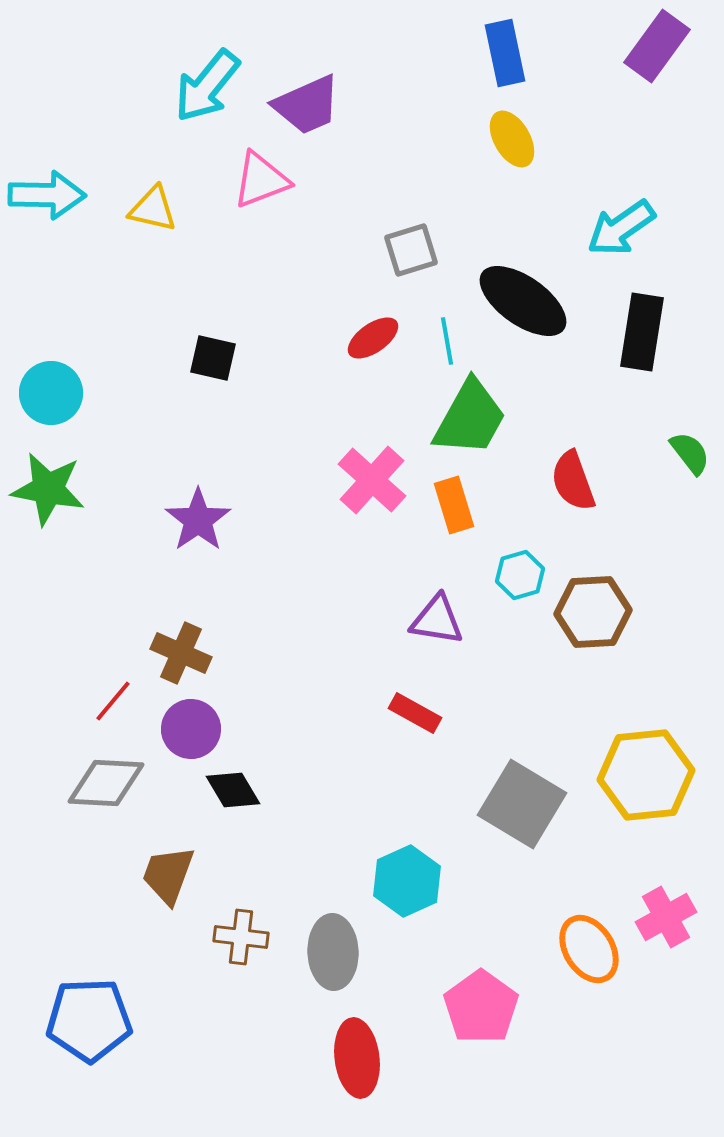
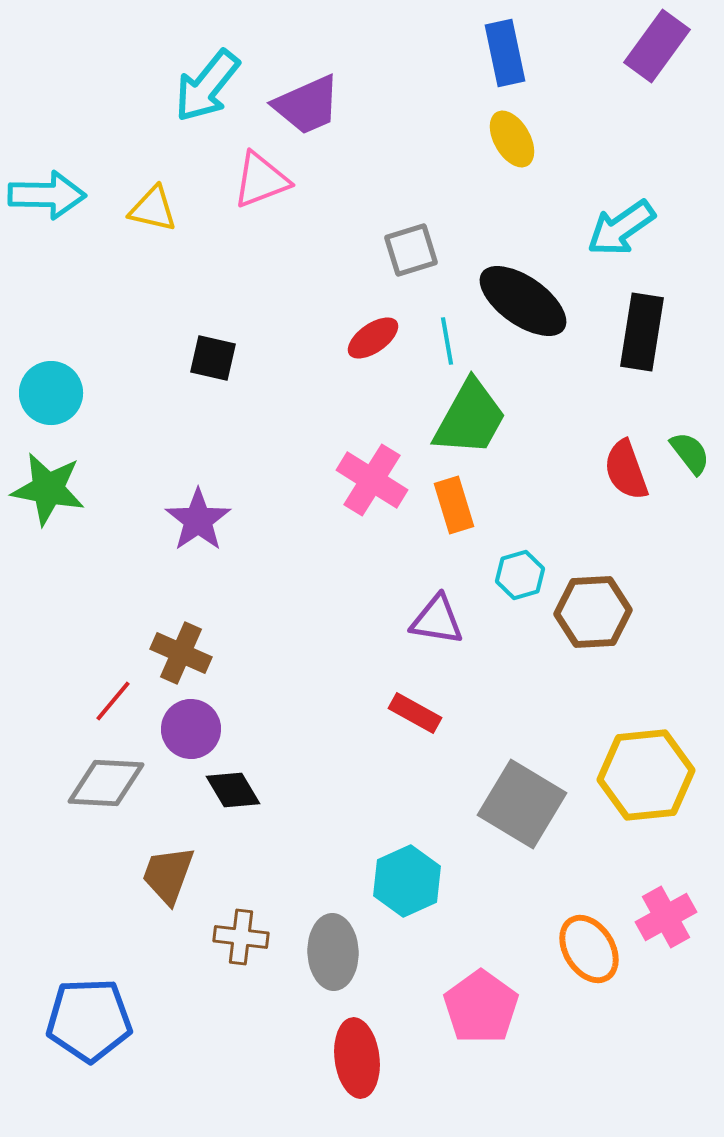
pink cross at (372, 480): rotated 10 degrees counterclockwise
red semicircle at (573, 481): moved 53 px right, 11 px up
